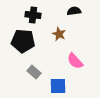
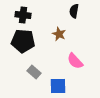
black semicircle: rotated 72 degrees counterclockwise
black cross: moved 10 px left
